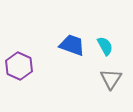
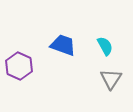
blue trapezoid: moved 9 px left
